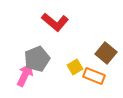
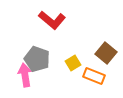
red L-shape: moved 3 px left, 2 px up
gray pentagon: rotated 30 degrees counterclockwise
yellow square: moved 2 px left, 4 px up
pink arrow: rotated 35 degrees counterclockwise
